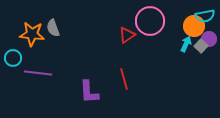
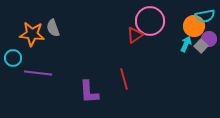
red triangle: moved 8 px right
